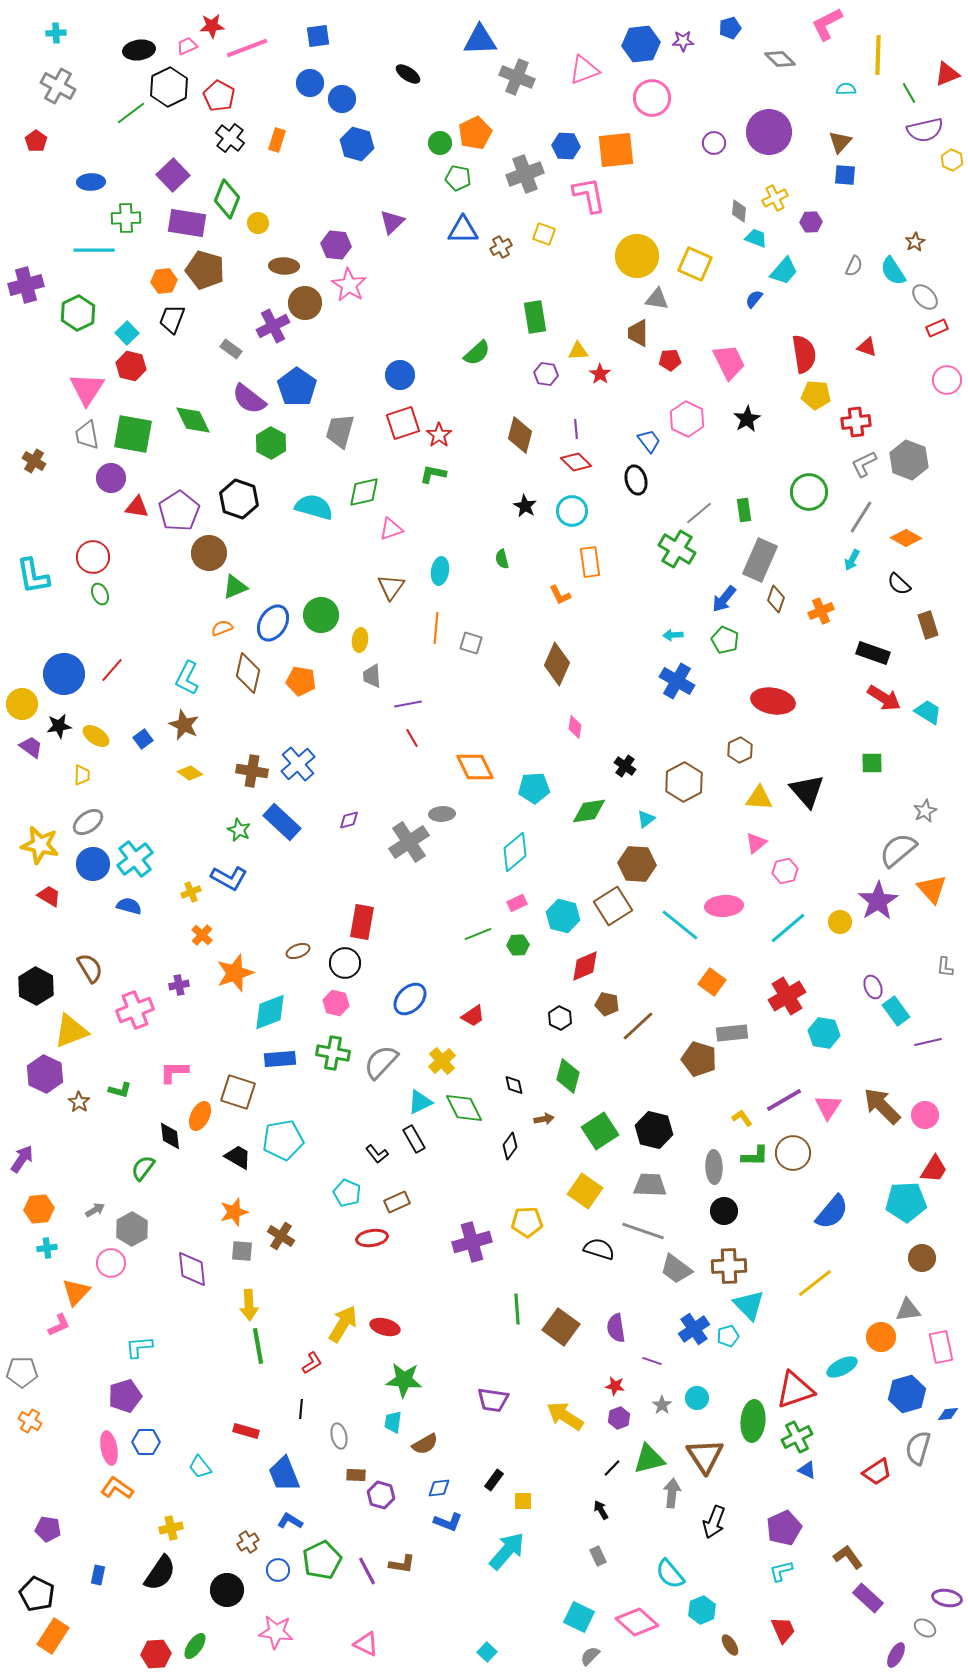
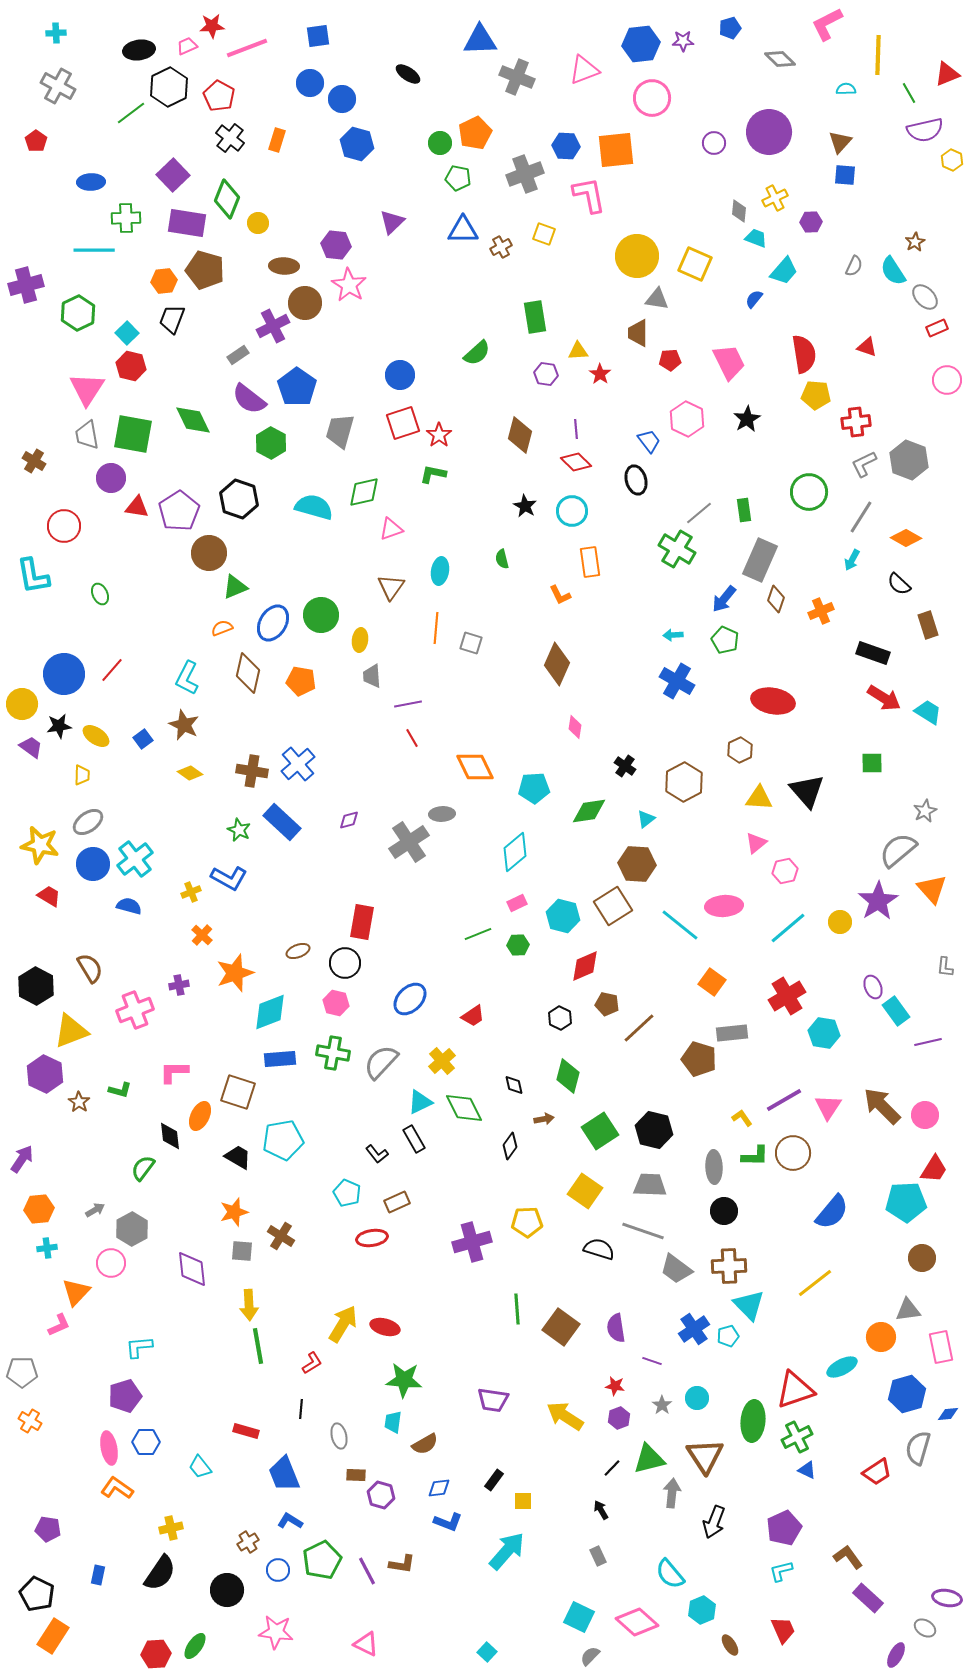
gray rectangle at (231, 349): moved 7 px right, 6 px down; rotated 70 degrees counterclockwise
red circle at (93, 557): moved 29 px left, 31 px up
brown line at (638, 1026): moved 1 px right, 2 px down
